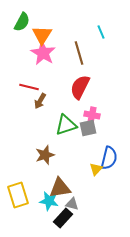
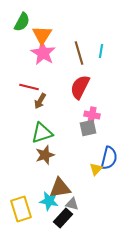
cyan line: moved 19 px down; rotated 32 degrees clockwise
green triangle: moved 24 px left, 8 px down
yellow rectangle: moved 3 px right, 14 px down
